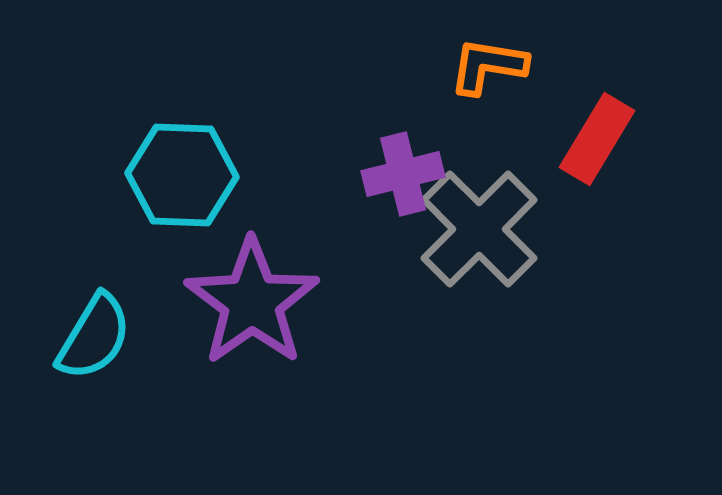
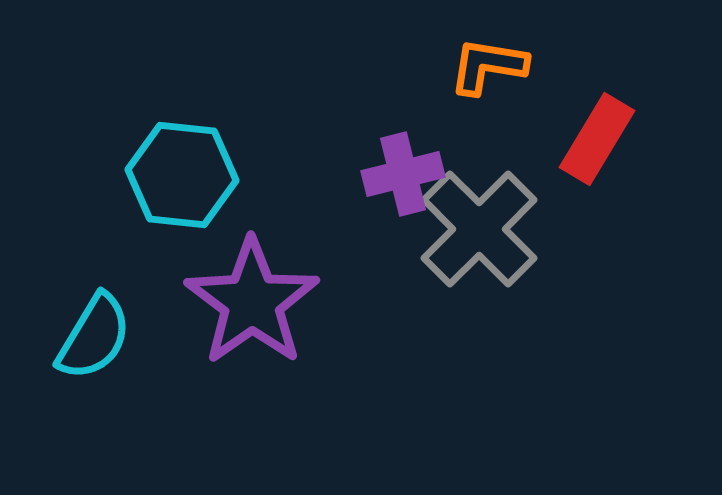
cyan hexagon: rotated 4 degrees clockwise
